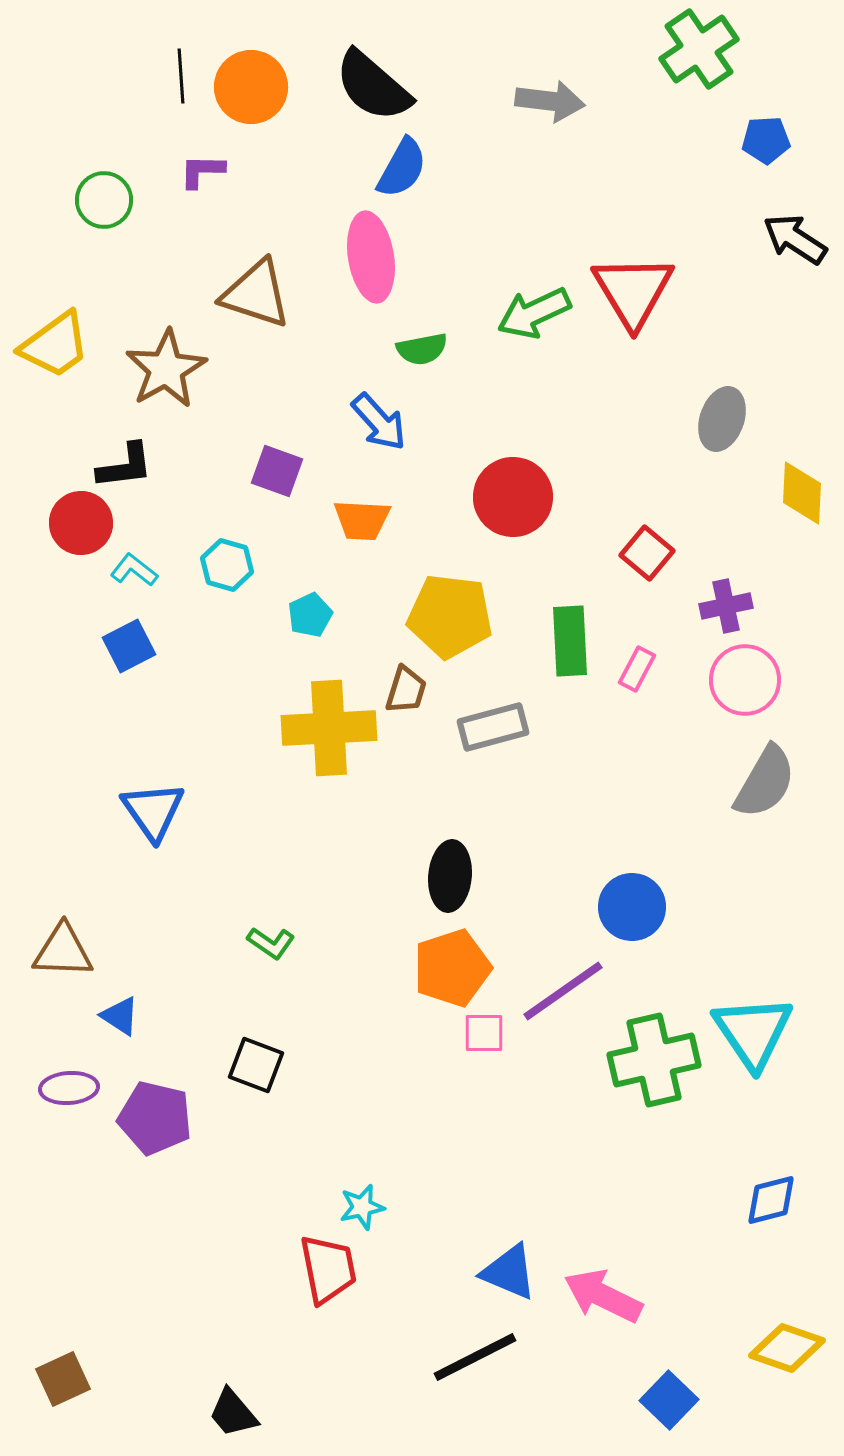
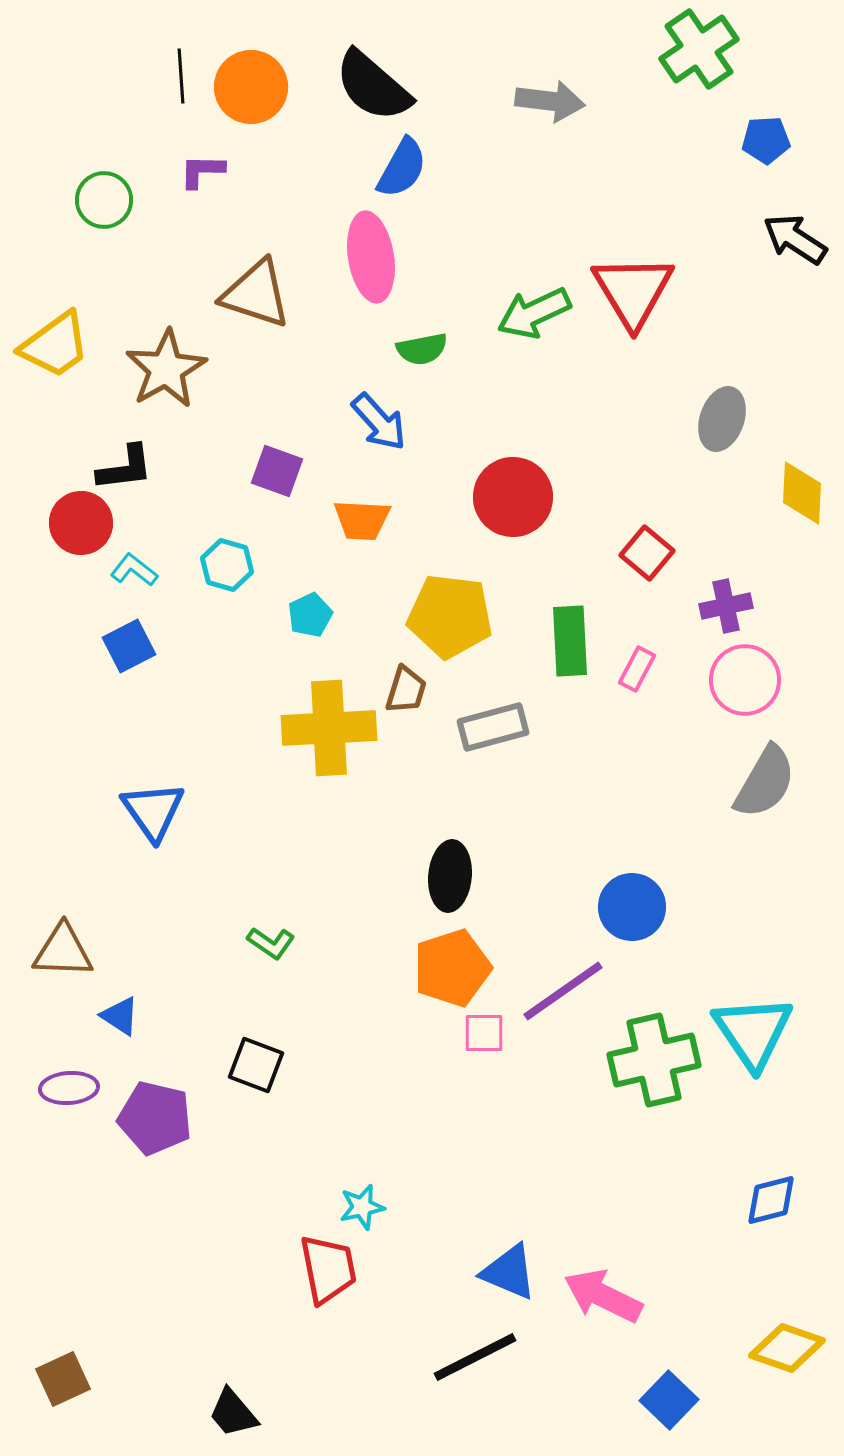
black L-shape at (125, 466): moved 2 px down
